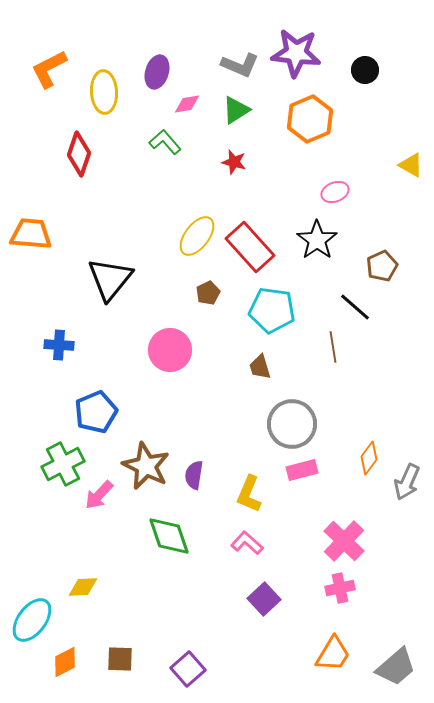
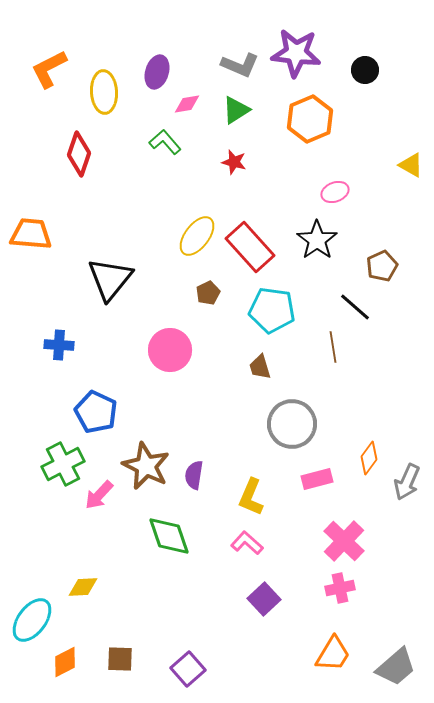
blue pentagon at (96, 412): rotated 24 degrees counterclockwise
pink rectangle at (302, 470): moved 15 px right, 9 px down
yellow L-shape at (249, 494): moved 2 px right, 3 px down
